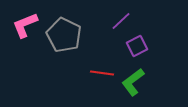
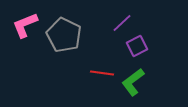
purple line: moved 1 px right, 2 px down
